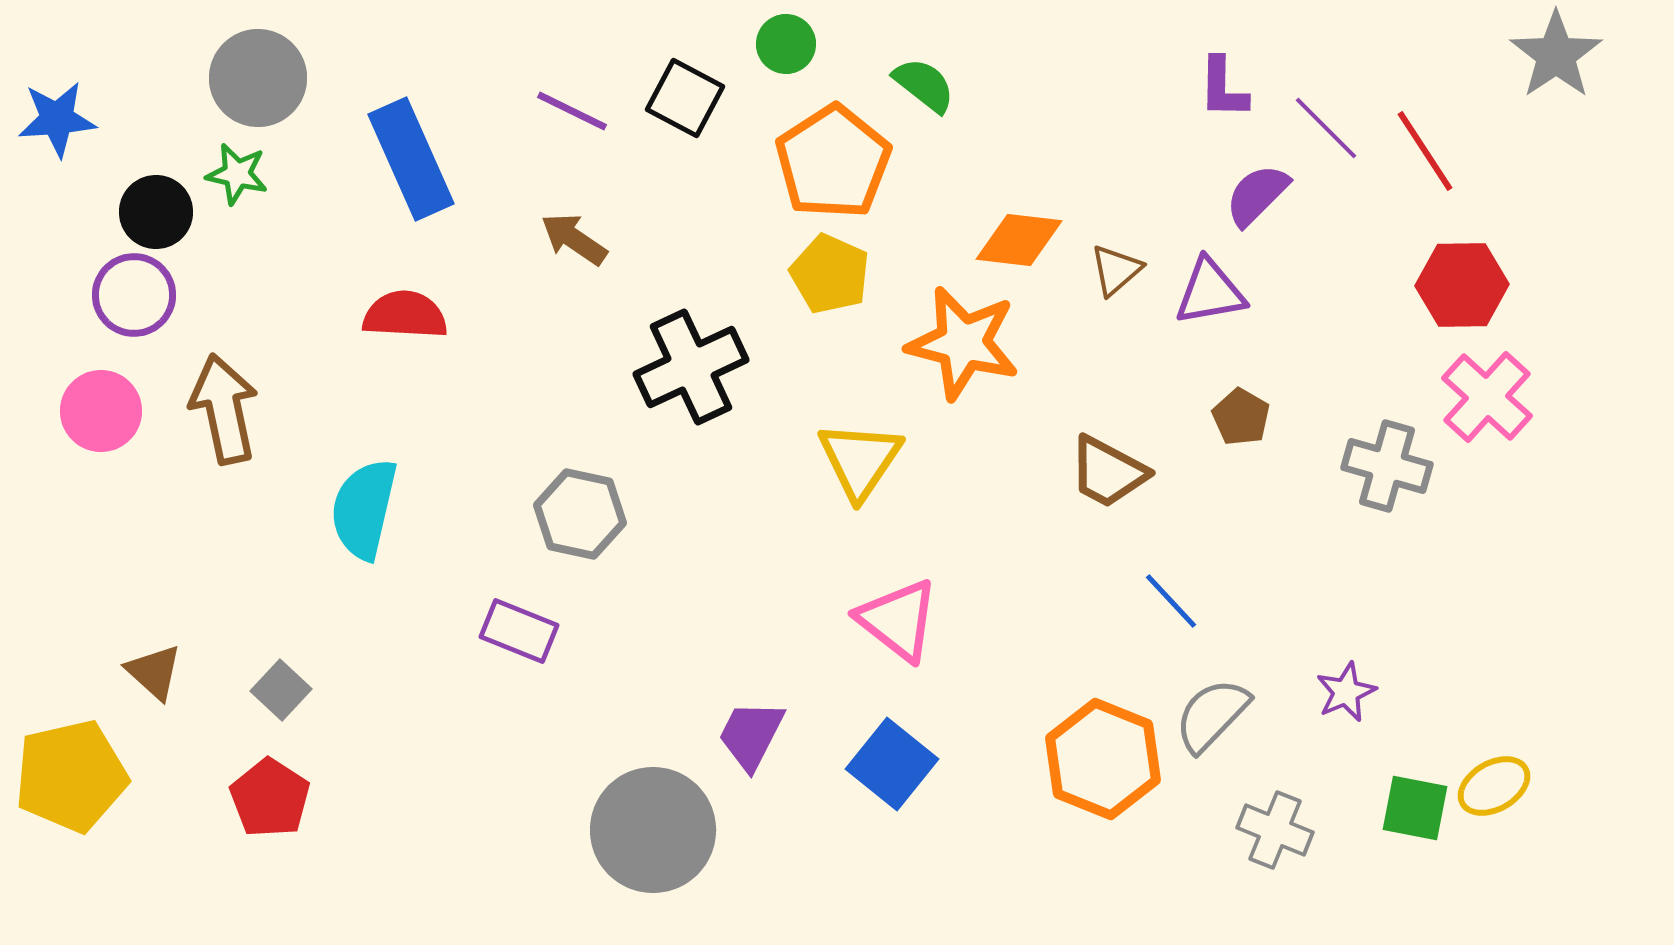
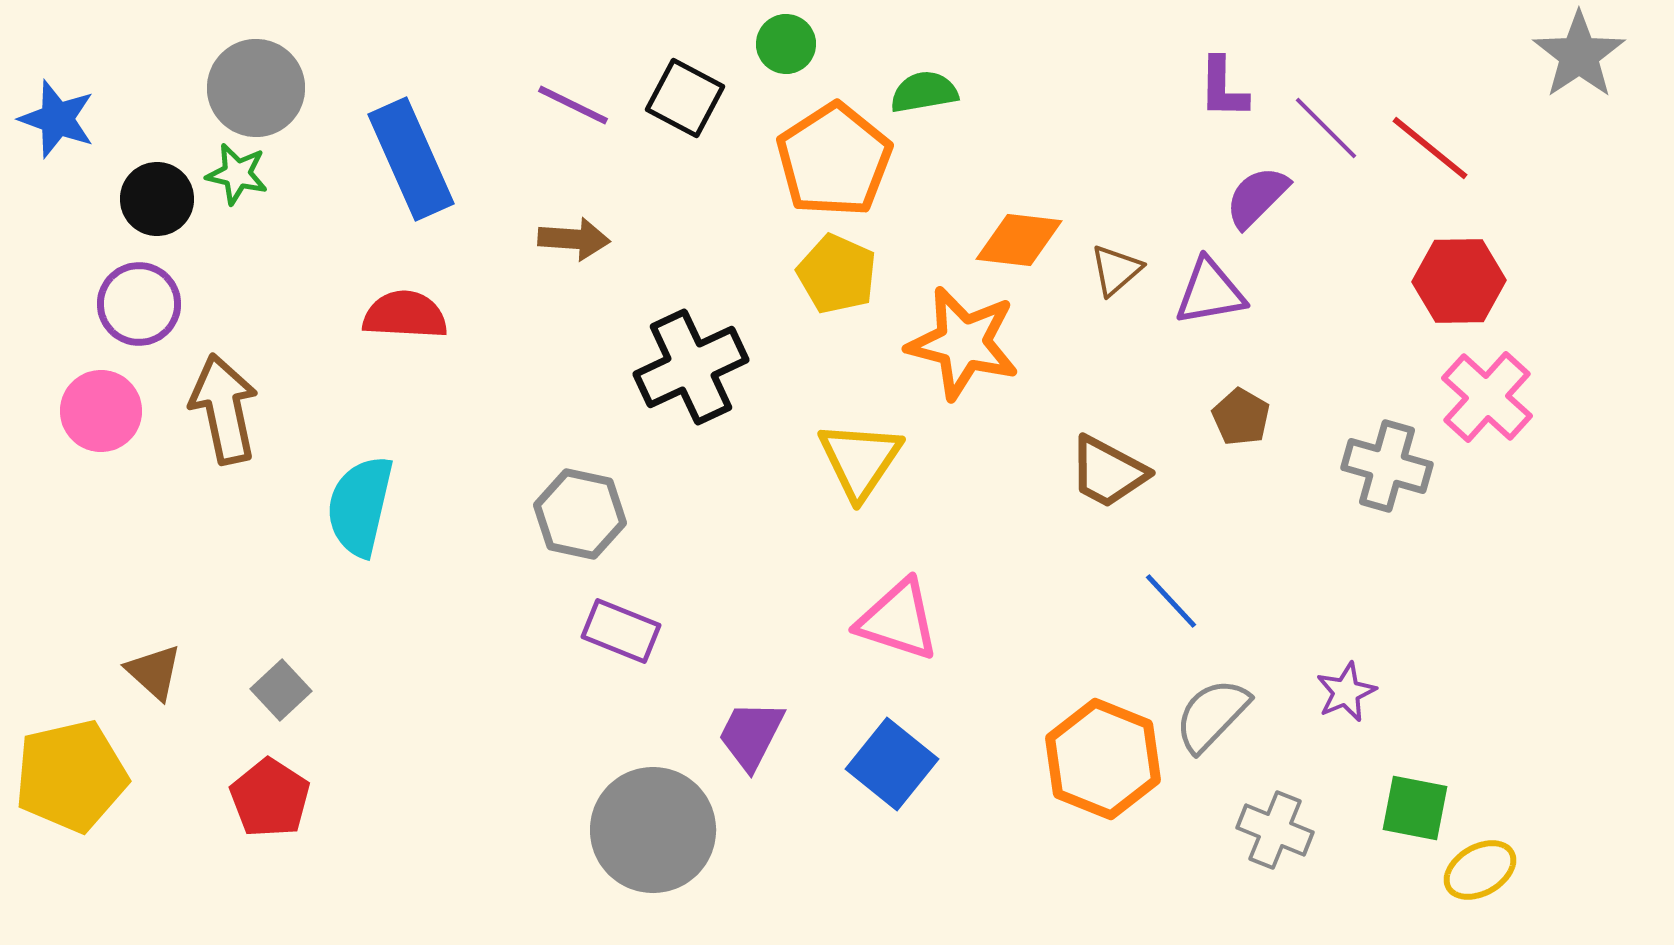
gray star at (1556, 55): moved 23 px right
gray circle at (258, 78): moved 2 px left, 10 px down
green semicircle at (924, 85): moved 7 px down; rotated 48 degrees counterclockwise
purple line at (572, 111): moved 1 px right, 6 px up
blue star at (57, 119): rotated 24 degrees clockwise
red line at (1425, 151): moved 5 px right, 3 px up; rotated 18 degrees counterclockwise
orange pentagon at (833, 162): moved 1 px right, 2 px up
purple semicircle at (1257, 195): moved 2 px down
black circle at (156, 212): moved 1 px right, 13 px up
brown arrow at (574, 239): rotated 150 degrees clockwise
yellow pentagon at (830, 274): moved 7 px right
red hexagon at (1462, 285): moved 3 px left, 4 px up
purple circle at (134, 295): moved 5 px right, 9 px down
cyan semicircle at (364, 509): moved 4 px left, 3 px up
pink triangle at (898, 620): rotated 20 degrees counterclockwise
purple rectangle at (519, 631): moved 102 px right
gray square at (281, 690): rotated 4 degrees clockwise
yellow ellipse at (1494, 786): moved 14 px left, 84 px down
